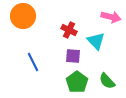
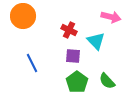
blue line: moved 1 px left, 1 px down
